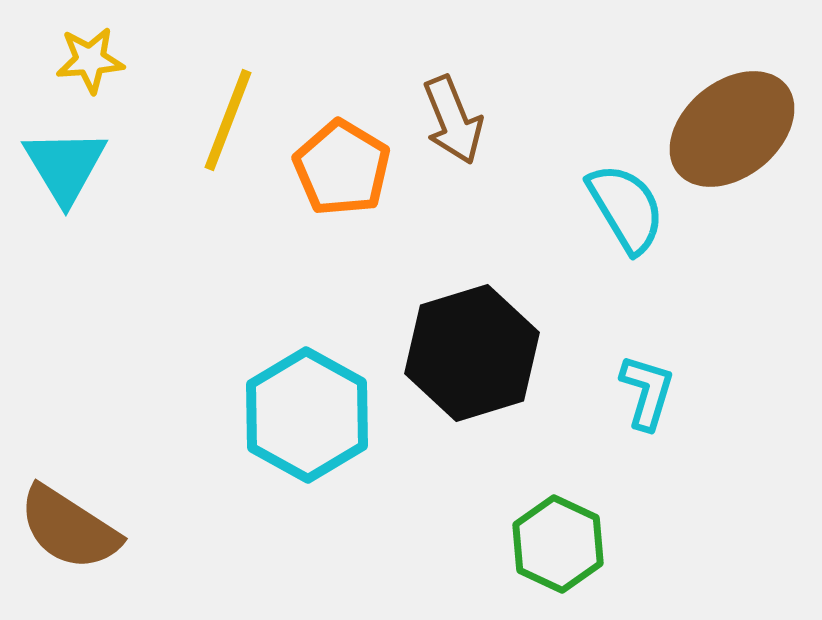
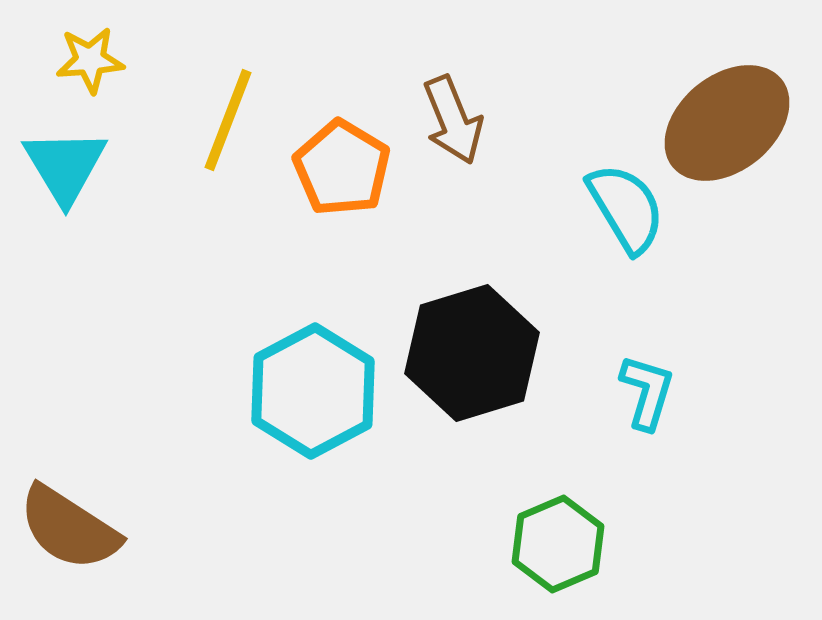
brown ellipse: moved 5 px left, 6 px up
cyan hexagon: moved 6 px right, 24 px up; rotated 3 degrees clockwise
green hexagon: rotated 12 degrees clockwise
